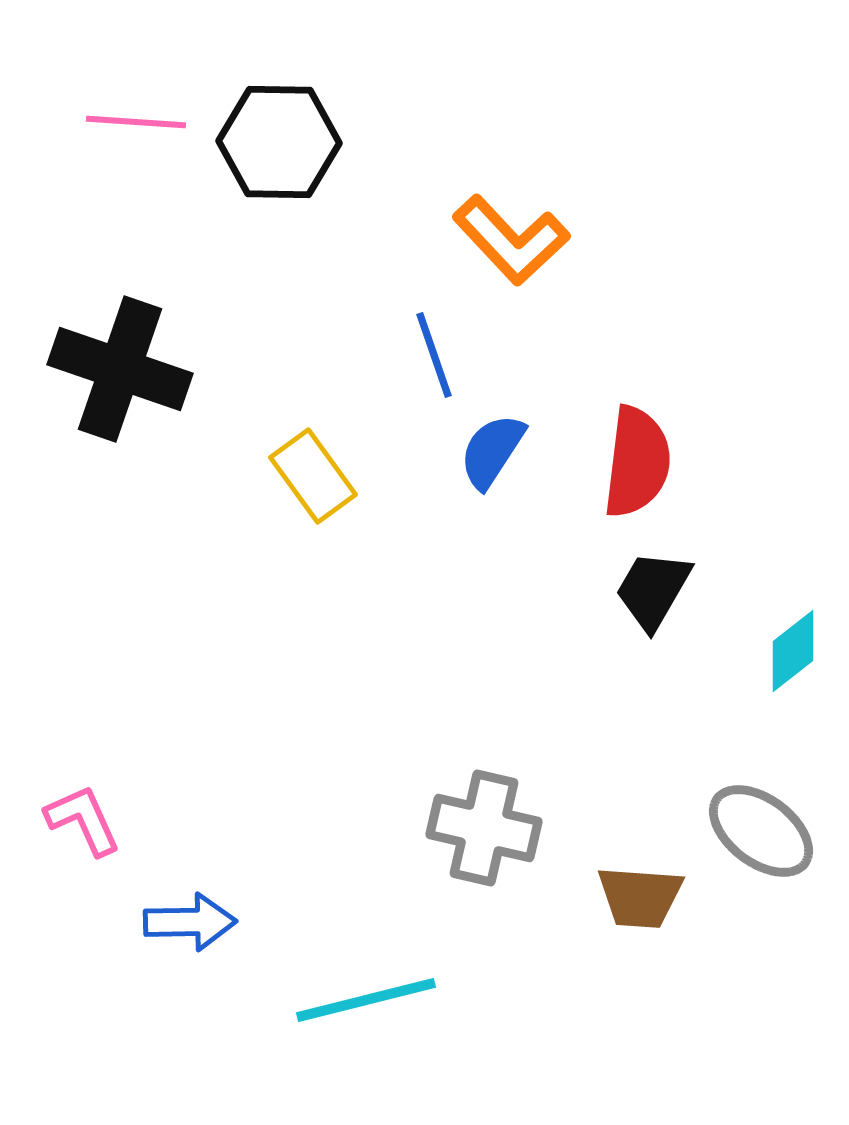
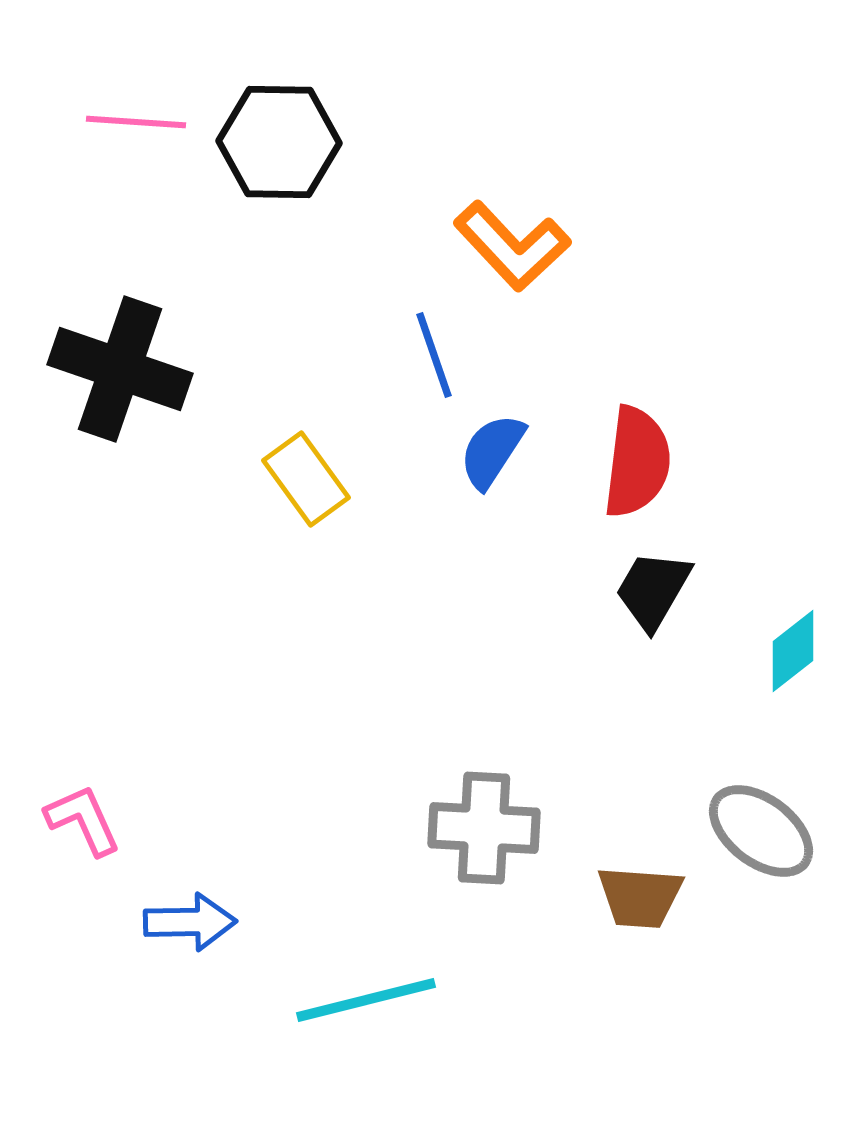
orange L-shape: moved 1 px right, 6 px down
yellow rectangle: moved 7 px left, 3 px down
gray cross: rotated 10 degrees counterclockwise
